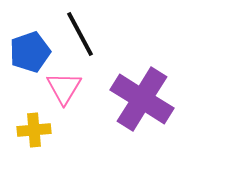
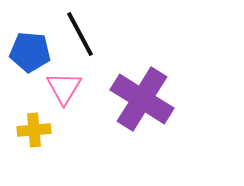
blue pentagon: rotated 24 degrees clockwise
